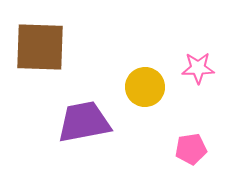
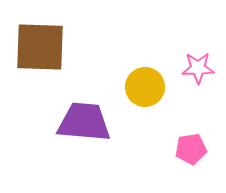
purple trapezoid: rotated 16 degrees clockwise
